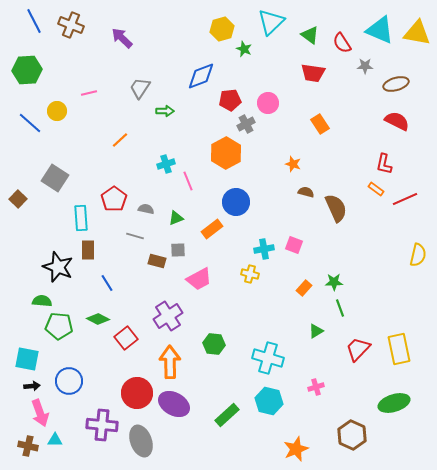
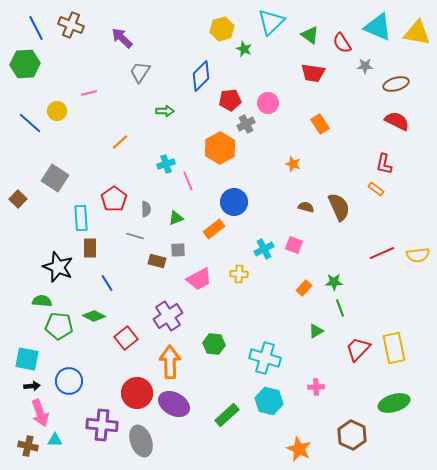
blue line at (34, 21): moved 2 px right, 7 px down
cyan triangle at (380, 30): moved 2 px left, 3 px up
green hexagon at (27, 70): moved 2 px left, 6 px up
blue diamond at (201, 76): rotated 24 degrees counterclockwise
gray trapezoid at (140, 88): moved 16 px up
orange line at (120, 140): moved 2 px down
orange hexagon at (226, 153): moved 6 px left, 5 px up
brown semicircle at (306, 192): moved 15 px down
red line at (405, 199): moved 23 px left, 54 px down
blue circle at (236, 202): moved 2 px left
brown semicircle at (336, 208): moved 3 px right, 1 px up
gray semicircle at (146, 209): rotated 77 degrees clockwise
orange rectangle at (212, 229): moved 2 px right
cyan cross at (264, 249): rotated 18 degrees counterclockwise
brown rectangle at (88, 250): moved 2 px right, 2 px up
yellow semicircle at (418, 255): rotated 70 degrees clockwise
yellow cross at (250, 274): moved 11 px left; rotated 12 degrees counterclockwise
green diamond at (98, 319): moved 4 px left, 3 px up
yellow rectangle at (399, 349): moved 5 px left, 1 px up
cyan cross at (268, 358): moved 3 px left
pink cross at (316, 387): rotated 14 degrees clockwise
orange star at (296, 449): moved 3 px right; rotated 25 degrees counterclockwise
